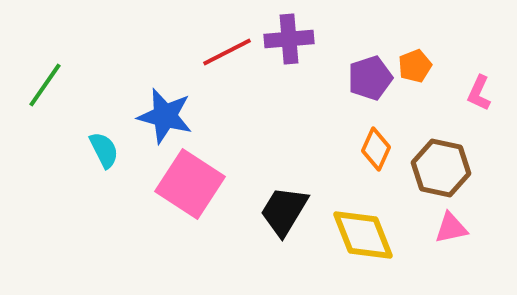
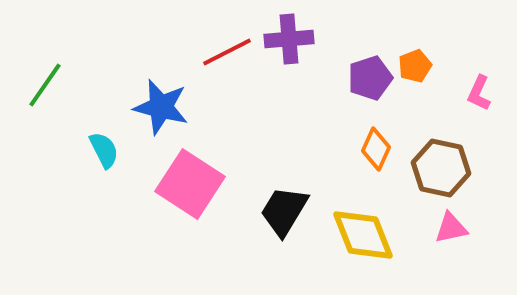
blue star: moved 4 px left, 9 px up
